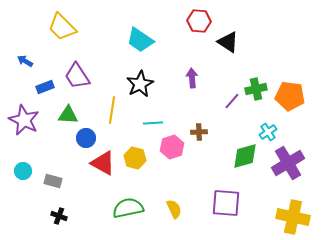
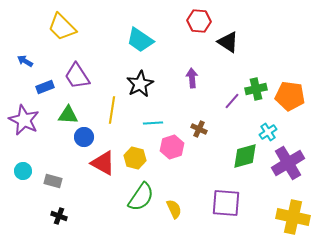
brown cross: moved 3 px up; rotated 28 degrees clockwise
blue circle: moved 2 px left, 1 px up
green semicircle: moved 13 px right, 11 px up; rotated 136 degrees clockwise
